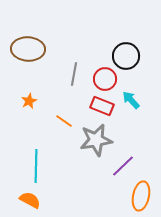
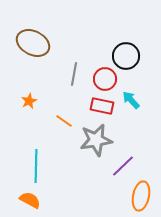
brown ellipse: moved 5 px right, 6 px up; rotated 24 degrees clockwise
red rectangle: rotated 10 degrees counterclockwise
